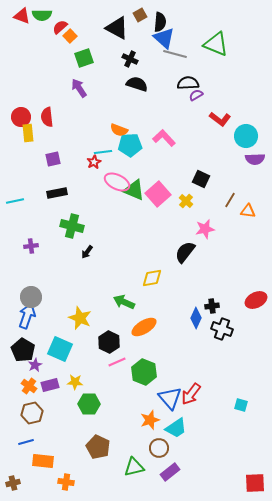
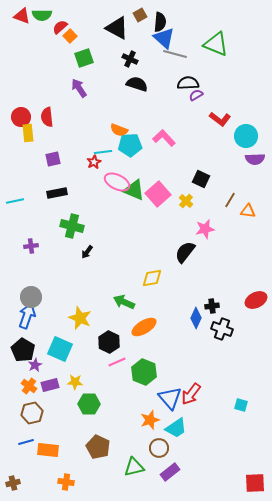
orange rectangle at (43, 461): moved 5 px right, 11 px up
